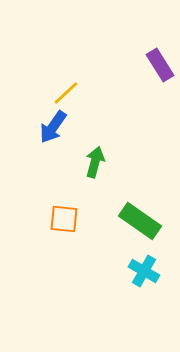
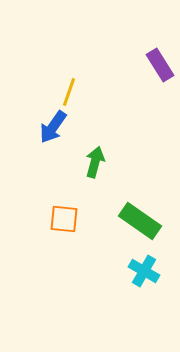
yellow line: moved 3 px right, 1 px up; rotated 28 degrees counterclockwise
